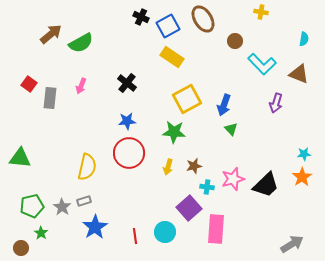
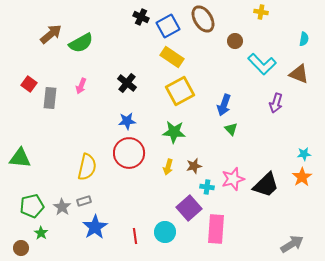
yellow square at (187, 99): moved 7 px left, 8 px up
